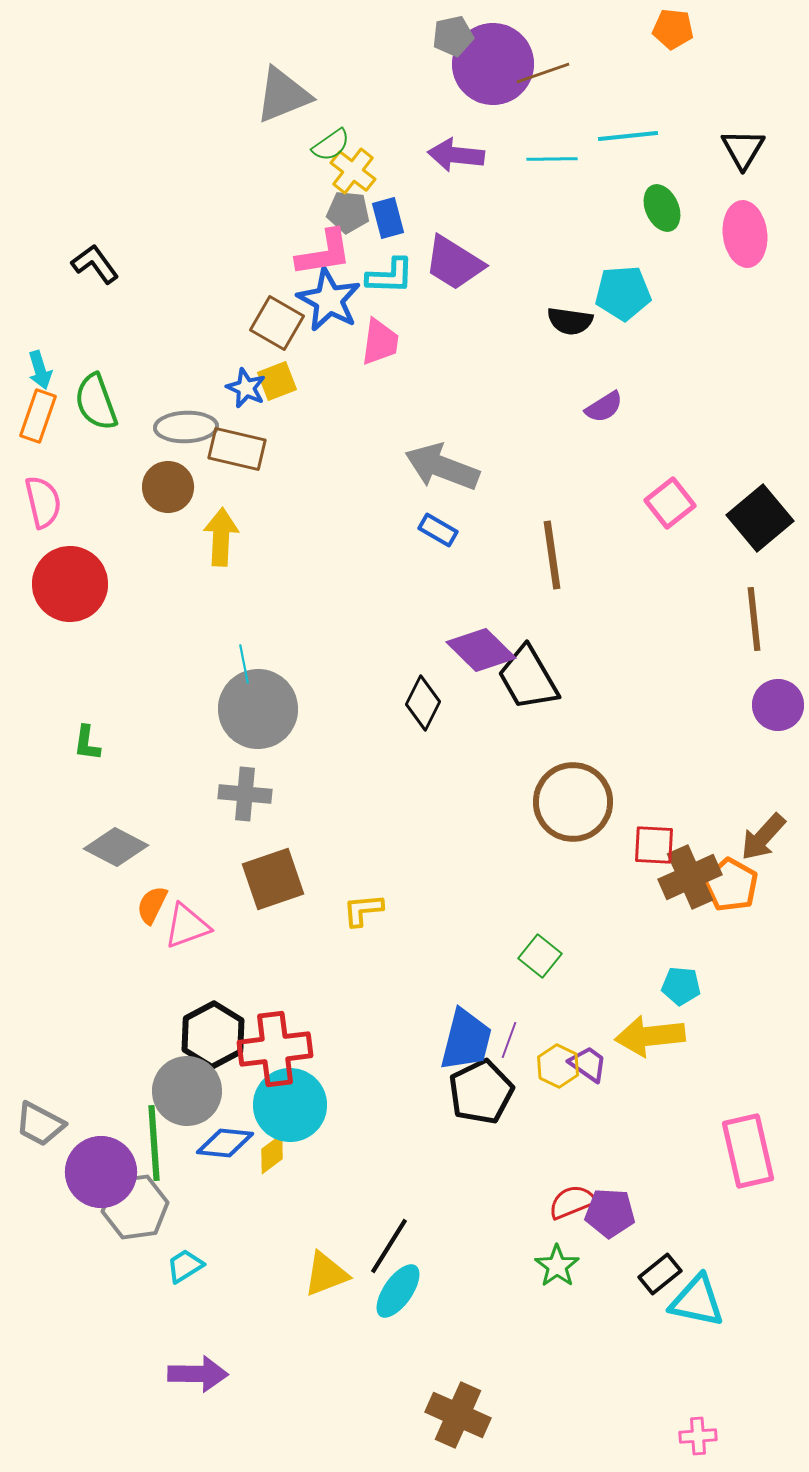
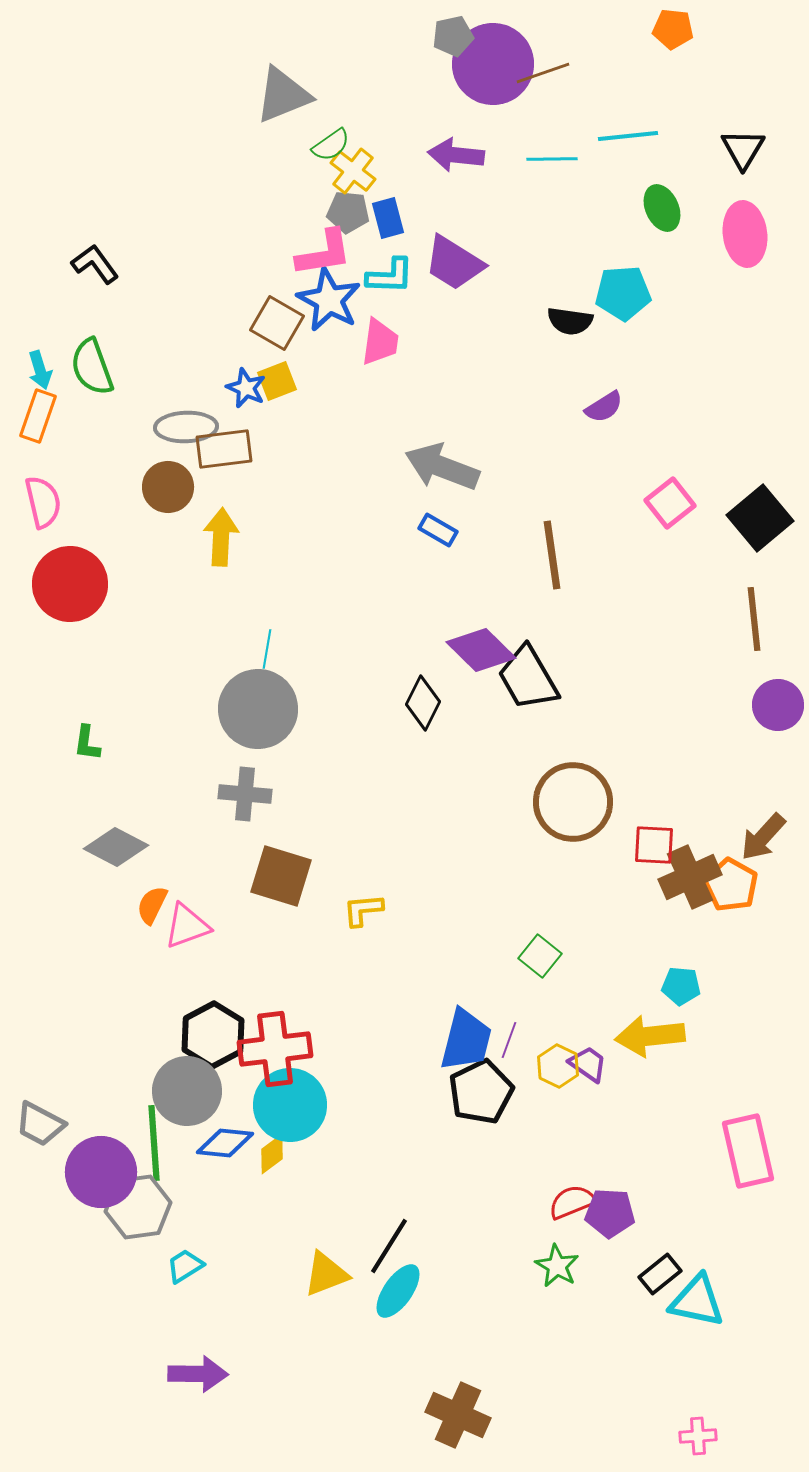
green semicircle at (96, 402): moved 4 px left, 35 px up
brown rectangle at (237, 449): moved 13 px left; rotated 20 degrees counterclockwise
cyan line at (244, 664): moved 23 px right, 15 px up; rotated 21 degrees clockwise
brown square at (273, 879): moved 8 px right, 3 px up; rotated 36 degrees clockwise
gray hexagon at (135, 1207): moved 3 px right
green star at (557, 1266): rotated 6 degrees counterclockwise
